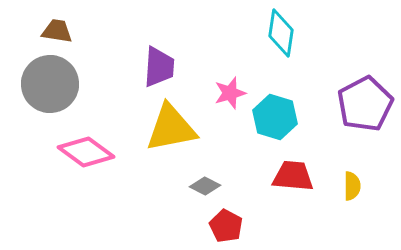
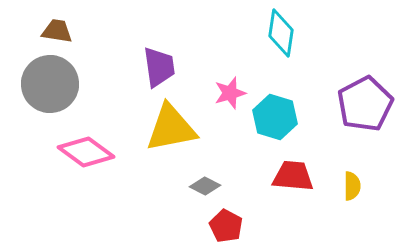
purple trapezoid: rotated 12 degrees counterclockwise
